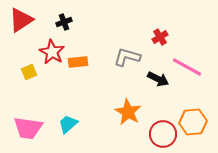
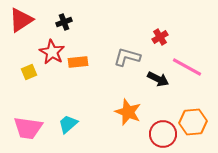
orange star: rotated 8 degrees counterclockwise
